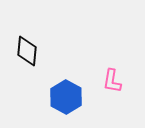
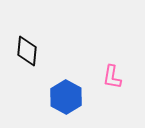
pink L-shape: moved 4 px up
